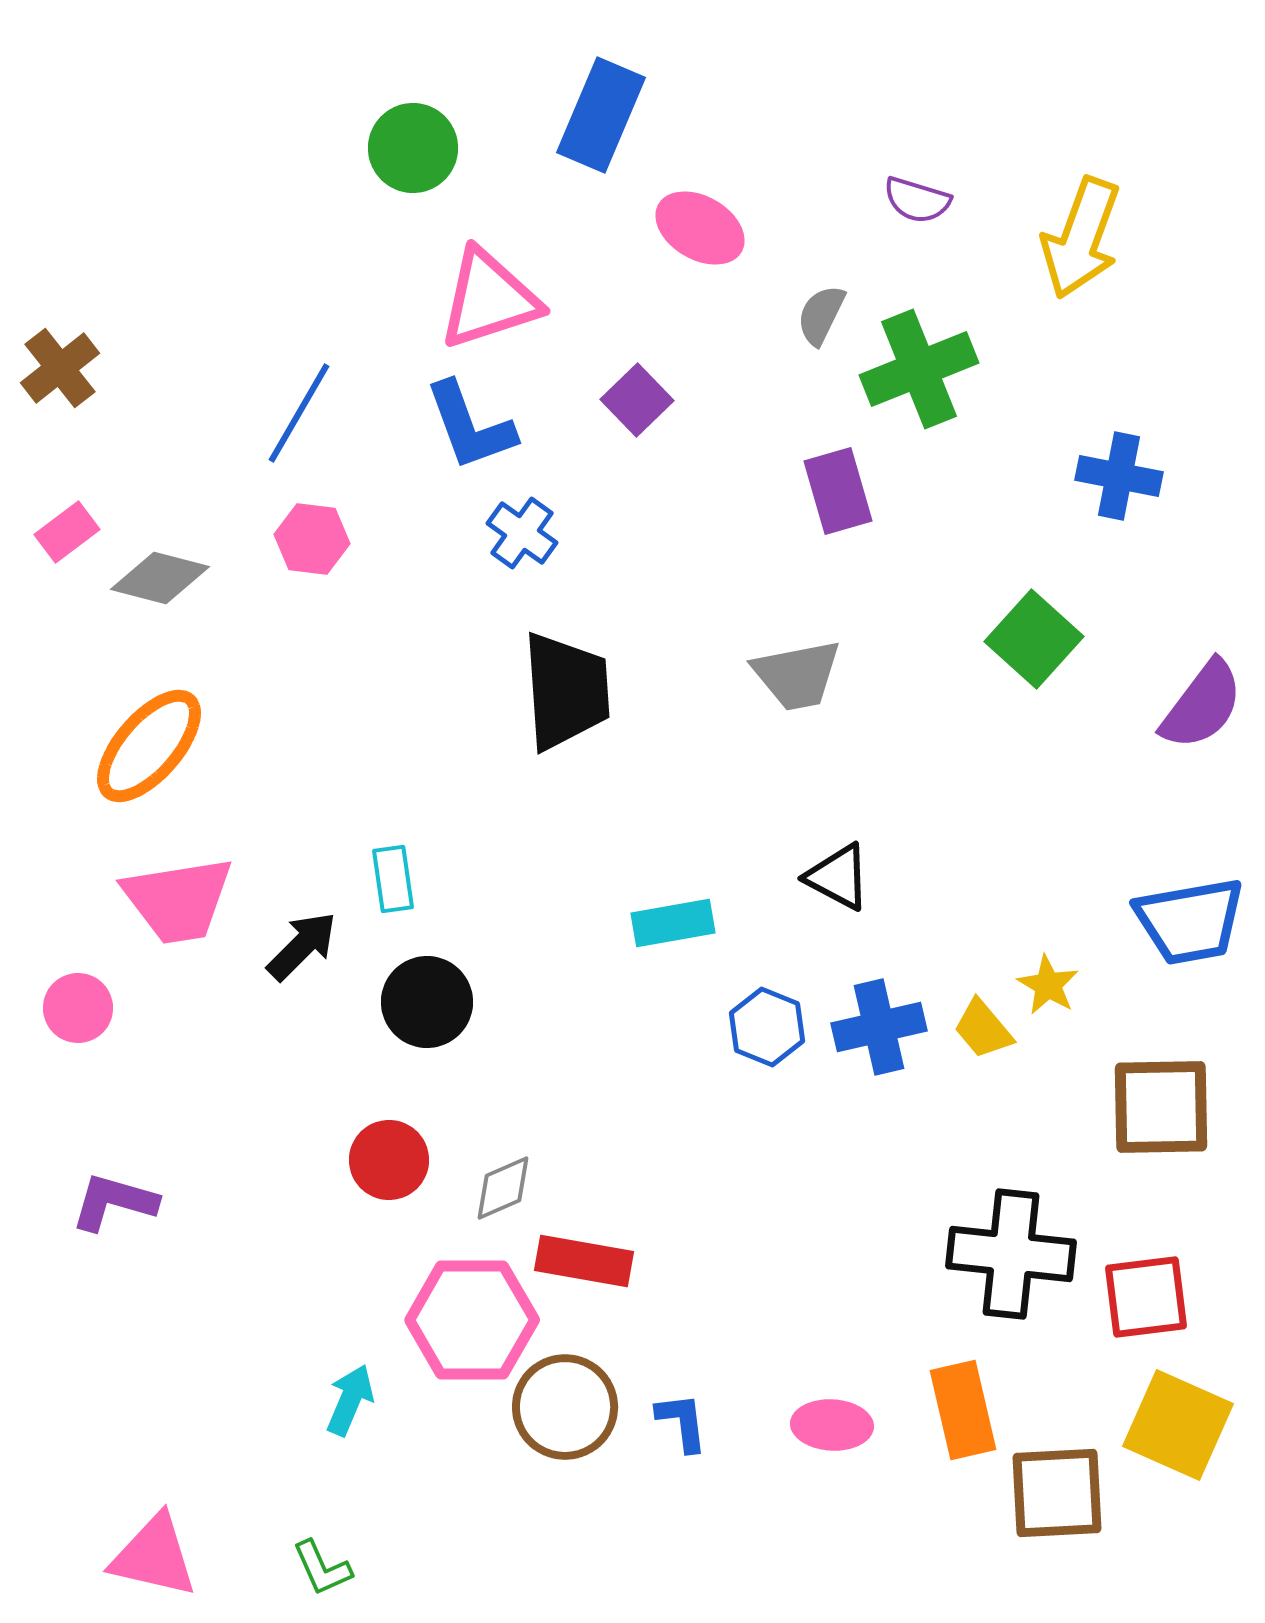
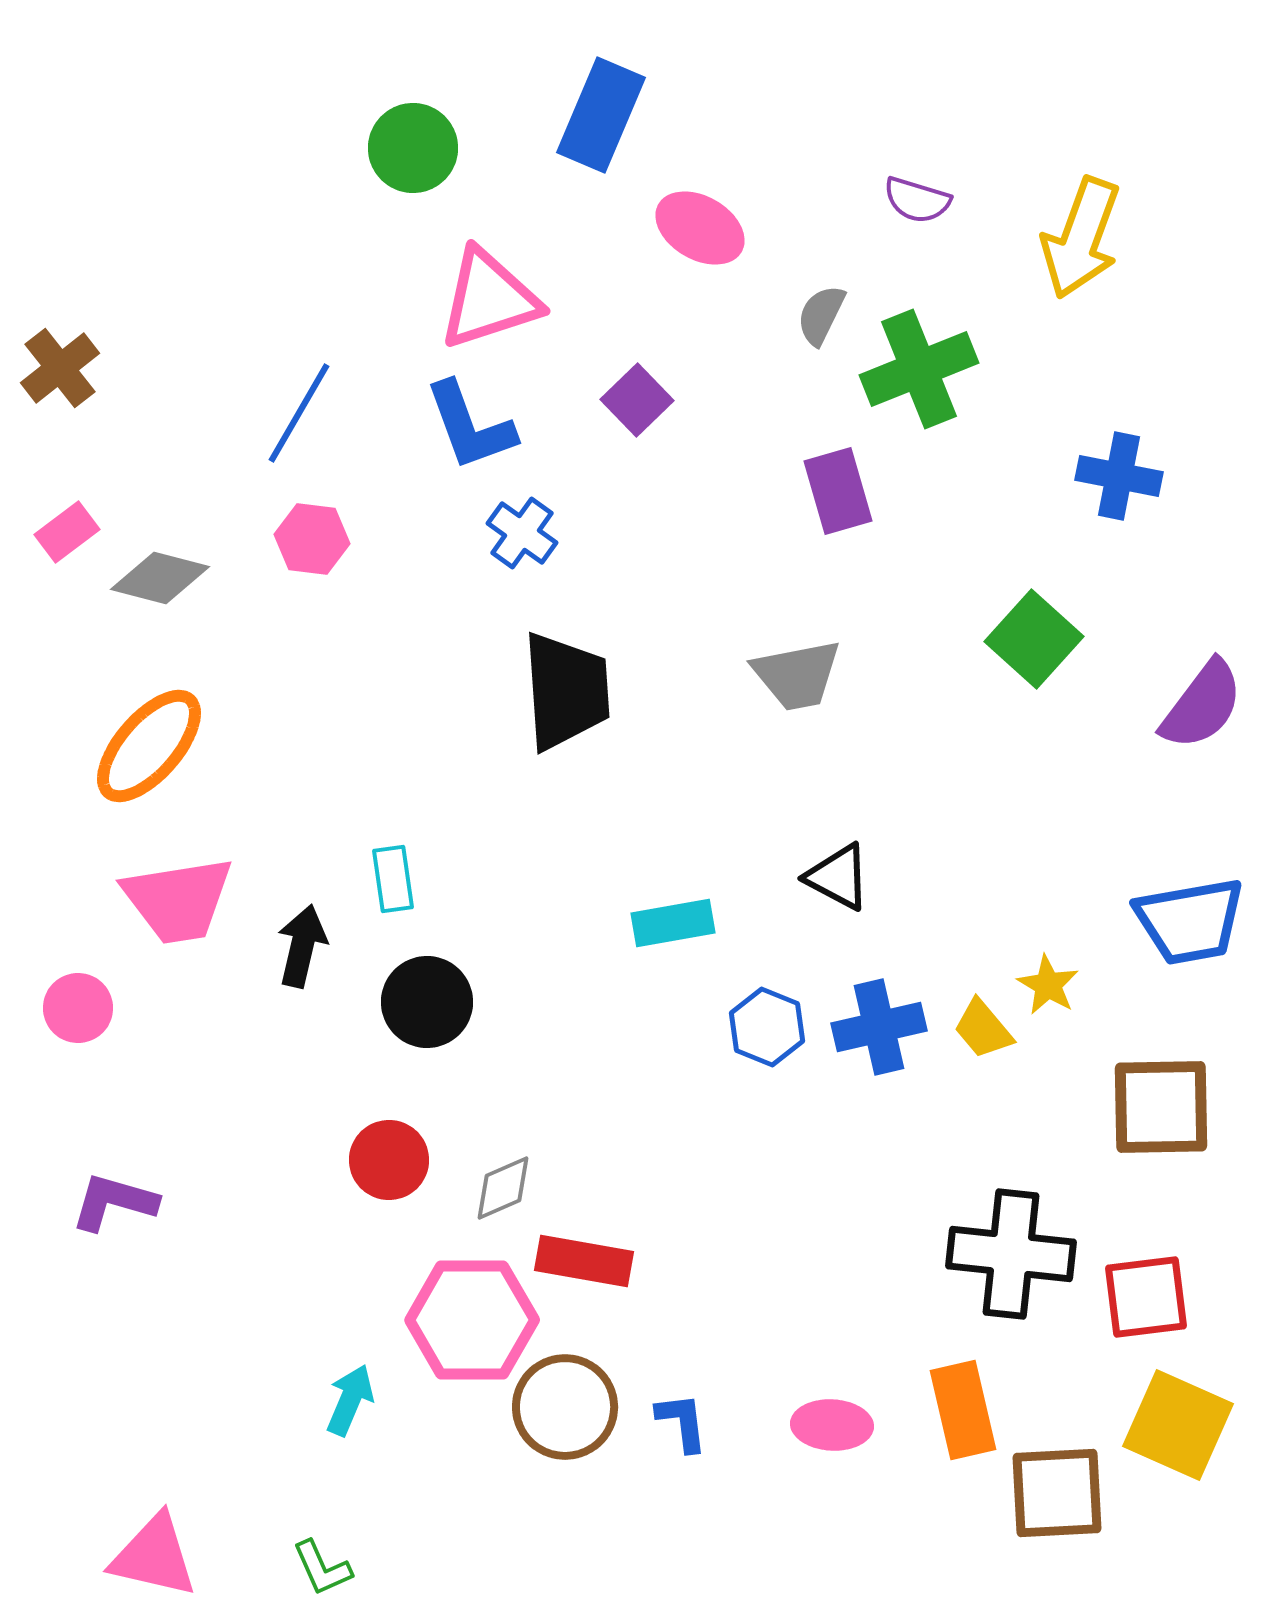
black arrow at (302, 946): rotated 32 degrees counterclockwise
